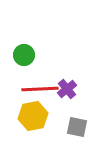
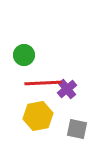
red line: moved 3 px right, 6 px up
yellow hexagon: moved 5 px right
gray square: moved 2 px down
